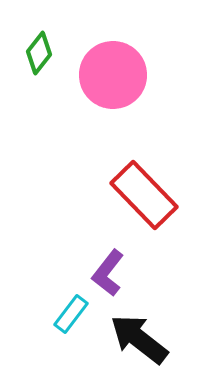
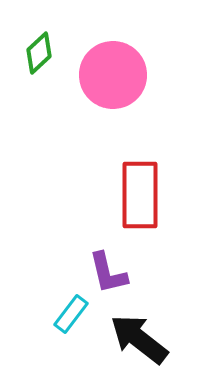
green diamond: rotated 9 degrees clockwise
red rectangle: moved 4 px left; rotated 44 degrees clockwise
purple L-shape: rotated 51 degrees counterclockwise
